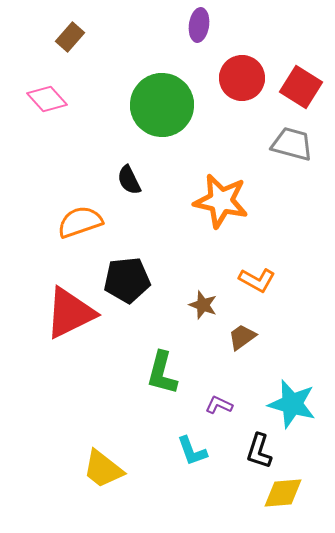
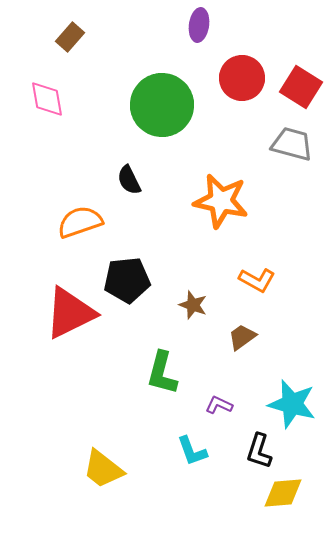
pink diamond: rotated 33 degrees clockwise
brown star: moved 10 px left
